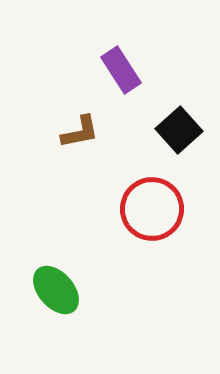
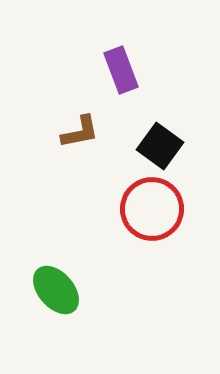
purple rectangle: rotated 12 degrees clockwise
black square: moved 19 px left, 16 px down; rotated 12 degrees counterclockwise
